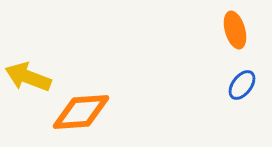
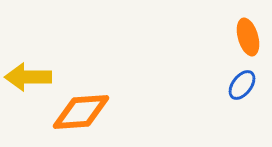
orange ellipse: moved 13 px right, 7 px down
yellow arrow: rotated 21 degrees counterclockwise
